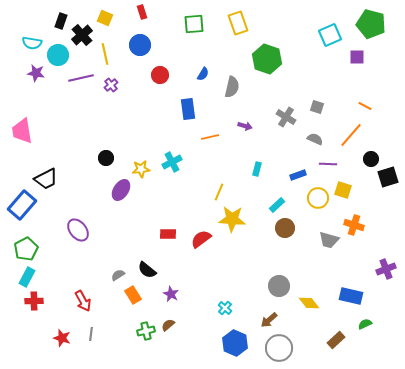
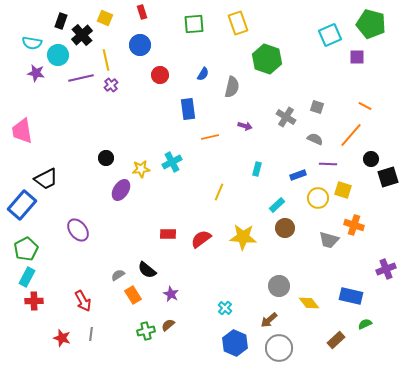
yellow line at (105, 54): moved 1 px right, 6 px down
yellow star at (232, 219): moved 11 px right, 18 px down
